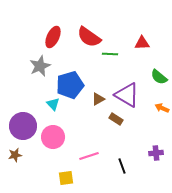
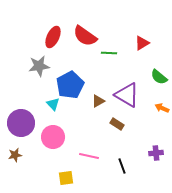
red semicircle: moved 4 px left, 1 px up
red triangle: rotated 28 degrees counterclockwise
green line: moved 1 px left, 1 px up
gray star: moved 1 px left; rotated 15 degrees clockwise
blue pentagon: rotated 12 degrees counterclockwise
brown triangle: moved 2 px down
brown rectangle: moved 1 px right, 5 px down
purple circle: moved 2 px left, 3 px up
pink line: rotated 30 degrees clockwise
